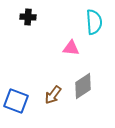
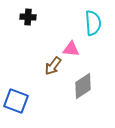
cyan semicircle: moved 1 px left, 1 px down
pink triangle: moved 1 px down
brown arrow: moved 29 px up
